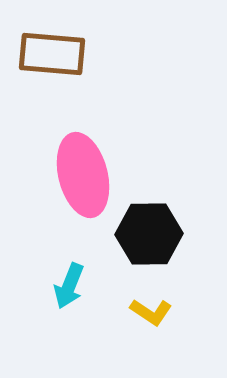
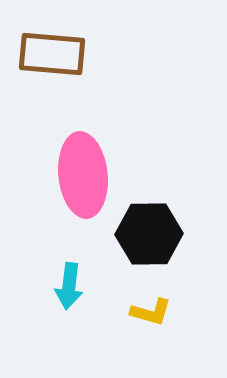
pink ellipse: rotated 8 degrees clockwise
cyan arrow: rotated 15 degrees counterclockwise
yellow L-shape: rotated 18 degrees counterclockwise
